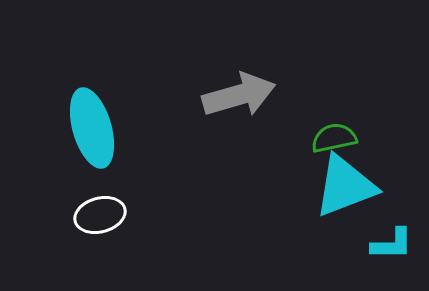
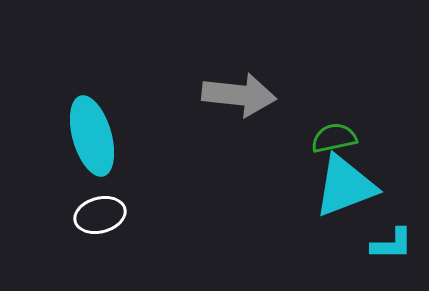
gray arrow: rotated 22 degrees clockwise
cyan ellipse: moved 8 px down
